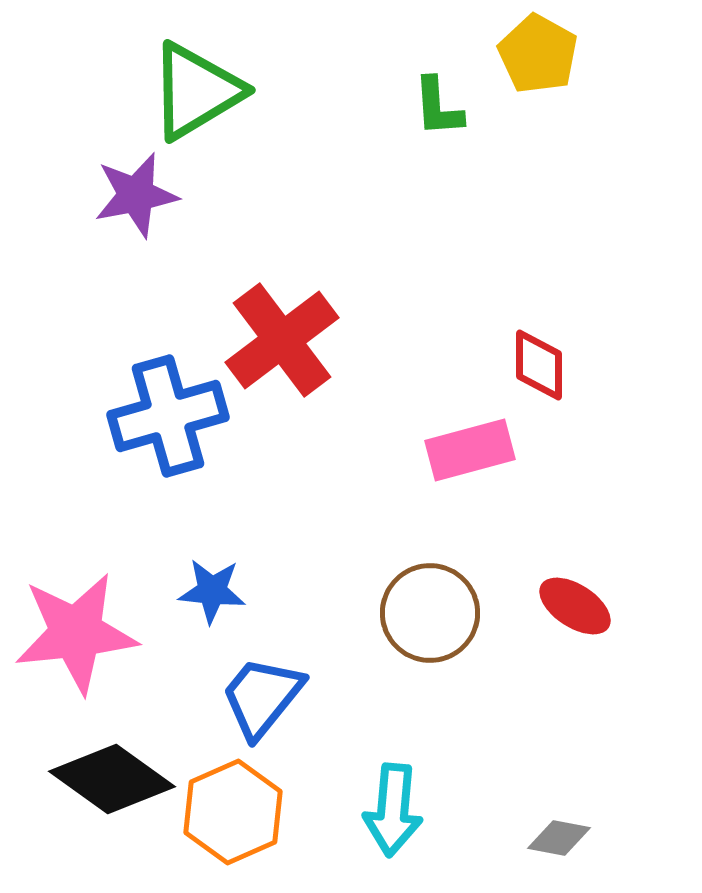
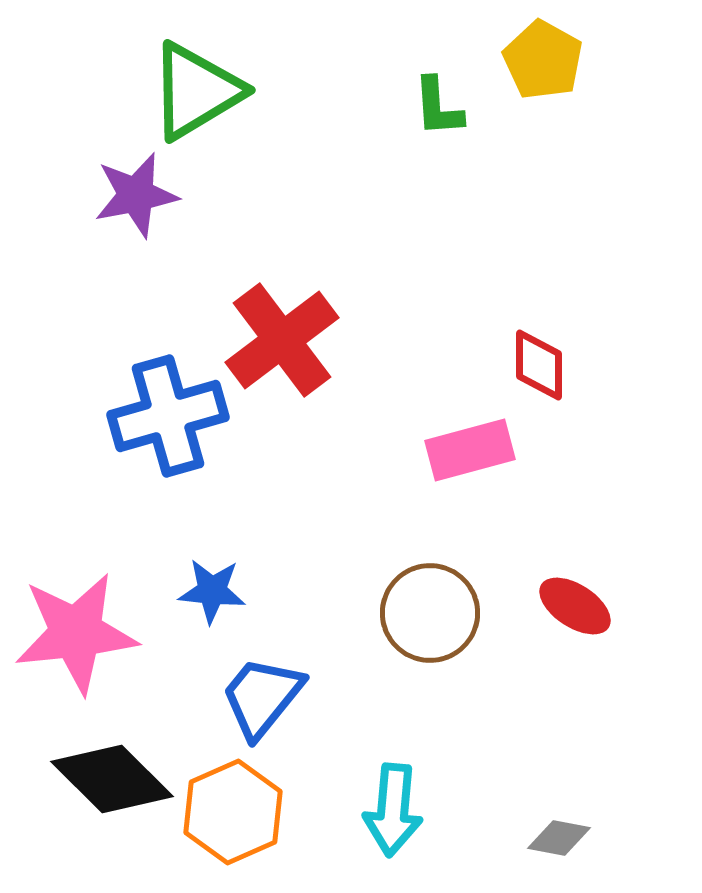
yellow pentagon: moved 5 px right, 6 px down
black diamond: rotated 9 degrees clockwise
